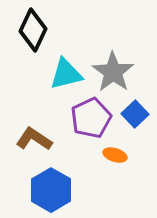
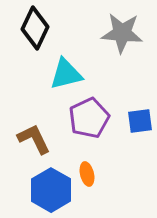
black diamond: moved 2 px right, 2 px up
gray star: moved 9 px right, 39 px up; rotated 30 degrees counterclockwise
blue square: moved 5 px right, 7 px down; rotated 36 degrees clockwise
purple pentagon: moved 2 px left
brown L-shape: rotated 30 degrees clockwise
orange ellipse: moved 28 px left, 19 px down; rotated 60 degrees clockwise
